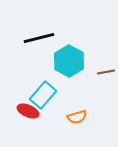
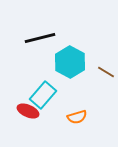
black line: moved 1 px right
cyan hexagon: moved 1 px right, 1 px down
brown line: rotated 42 degrees clockwise
